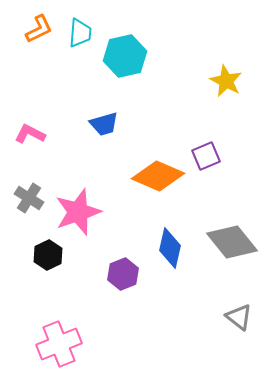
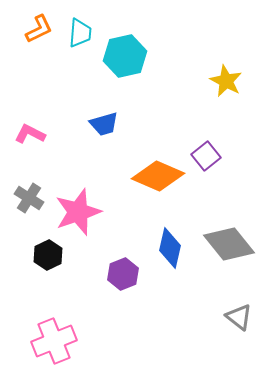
purple square: rotated 16 degrees counterclockwise
gray diamond: moved 3 px left, 2 px down
pink cross: moved 5 px left, 3 px up
